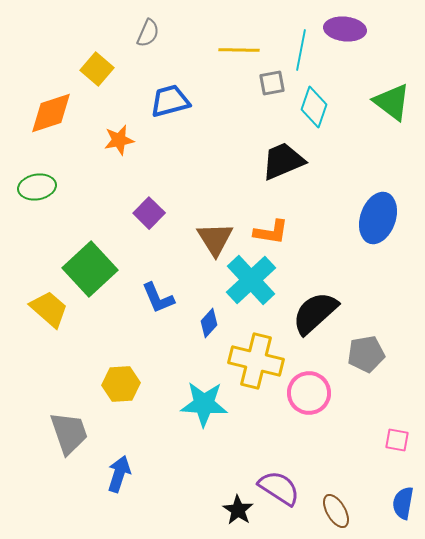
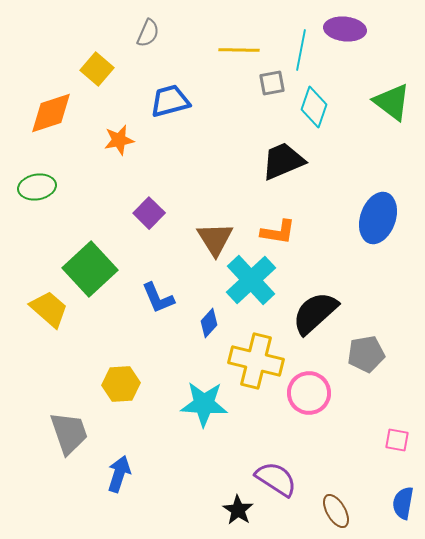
orange L-shape: moved 7 px right
purple semicircle: moved 3 px left, 9 px up
